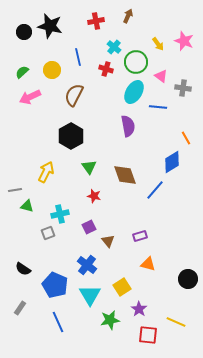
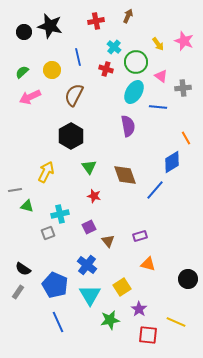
gray cross at (183, 88): rotated 14 degrees counterclockwise
gray rectangle at (20, 308): moved 2 px left, 16 px up
